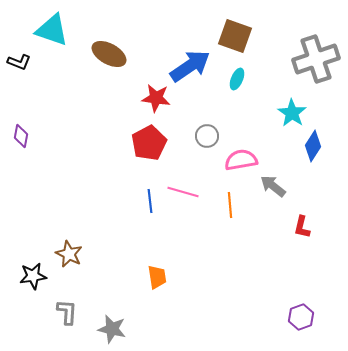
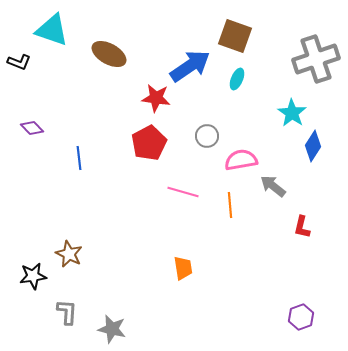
purple diamond: moved 11 px right, 8 px up; rotated 55 degrees counterclockwise
blue line: moved 71 px left, 43 px up
orange trapezoid: moved 26 px right, 9 px up
